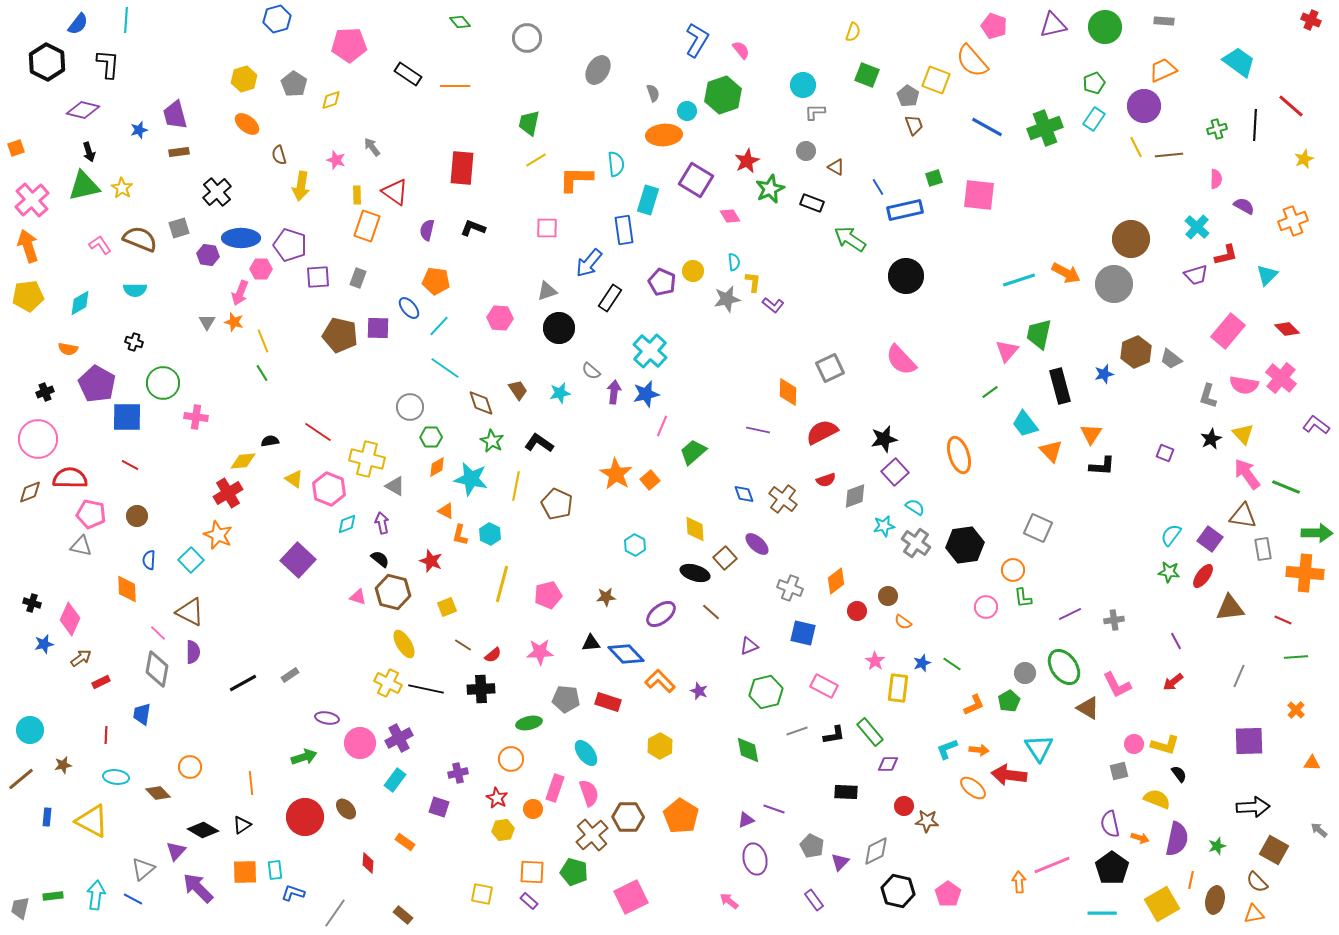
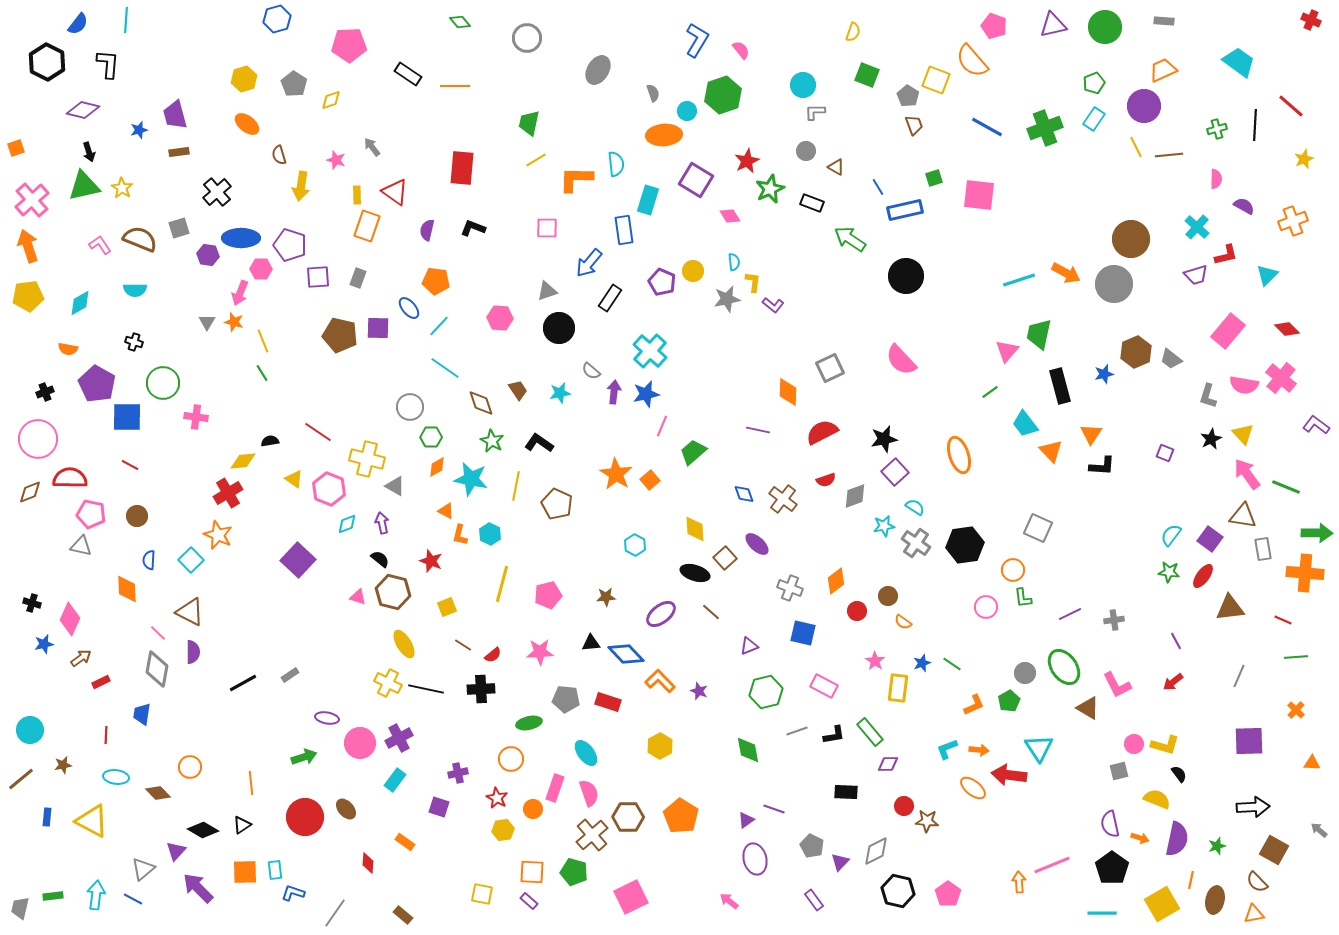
purple triangle at (746, 820): rotated 12 degrees counterclockwise
